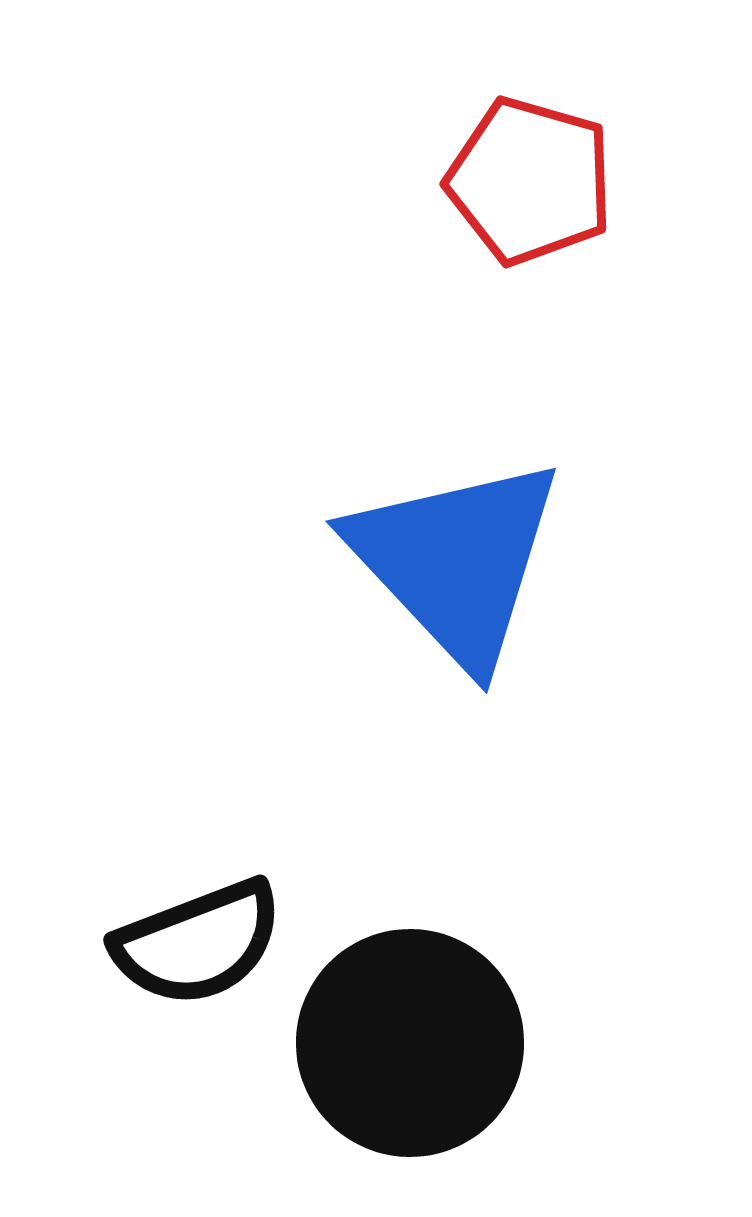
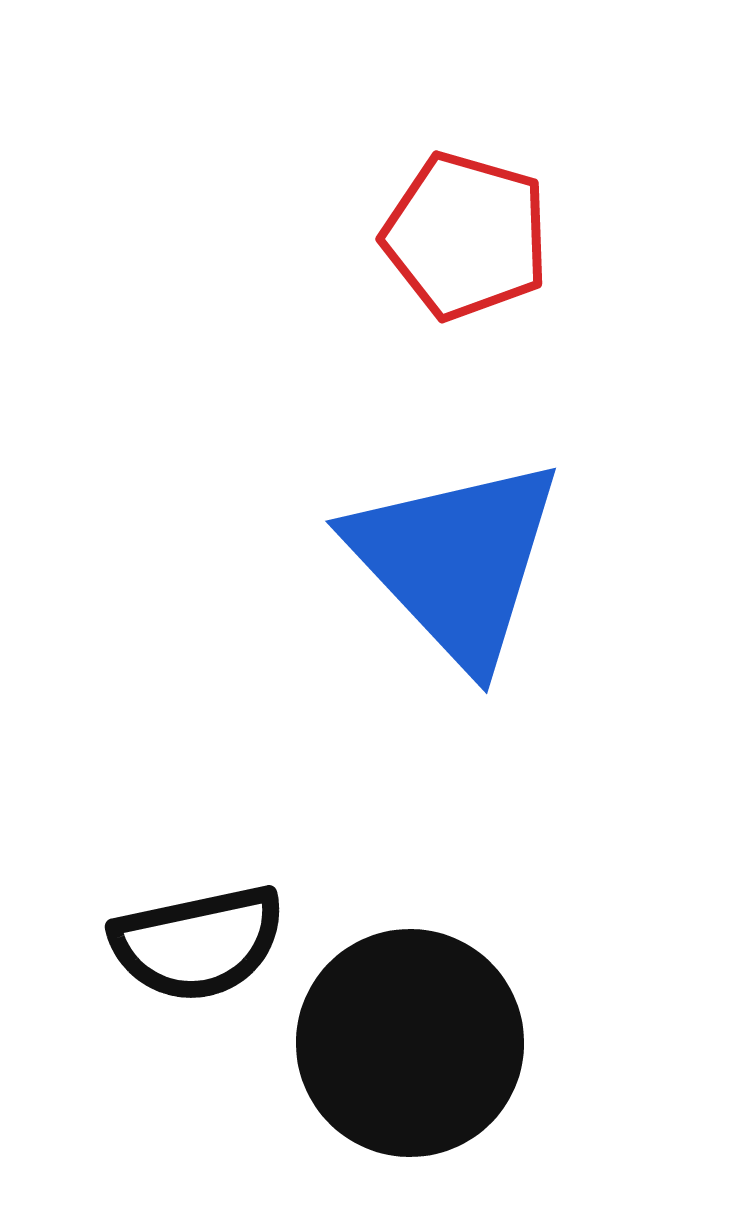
red pentagon: moved 64 px left, 55 px down
black semicircle: rotated 9 degrees clockwise
